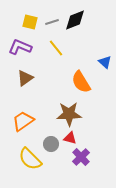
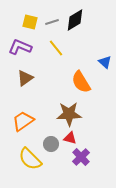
black diamond: rotated 10 degrees counterclockwise
